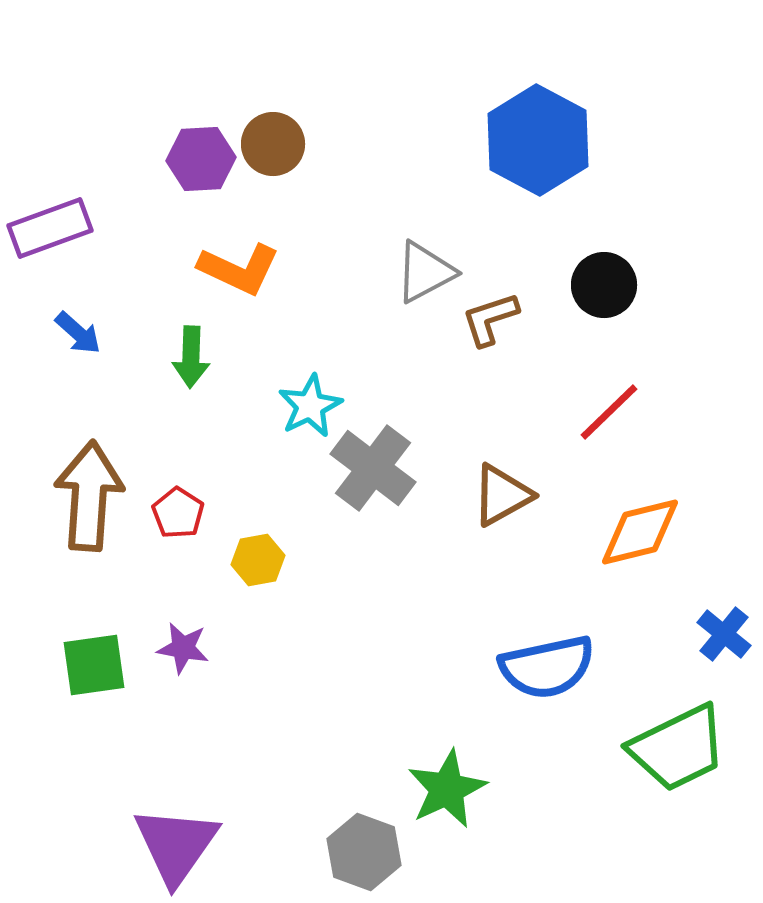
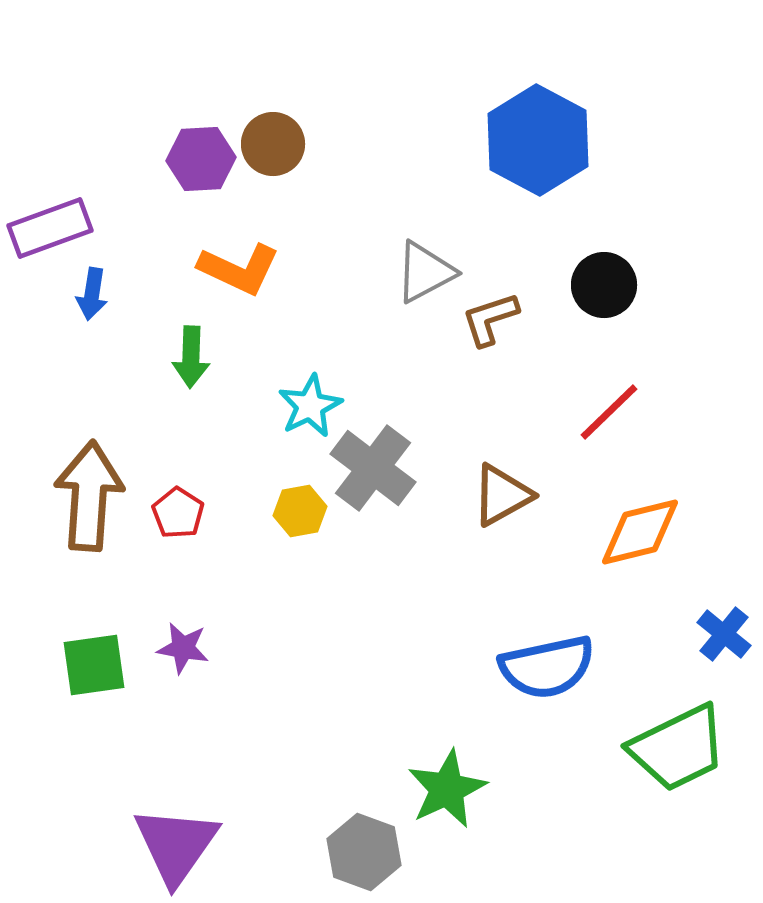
blue arrow: moved 14 px right, 39 px up; rotated 57 degrees clockwise
yellow hexagon: moved 42 px right, 49 px up
